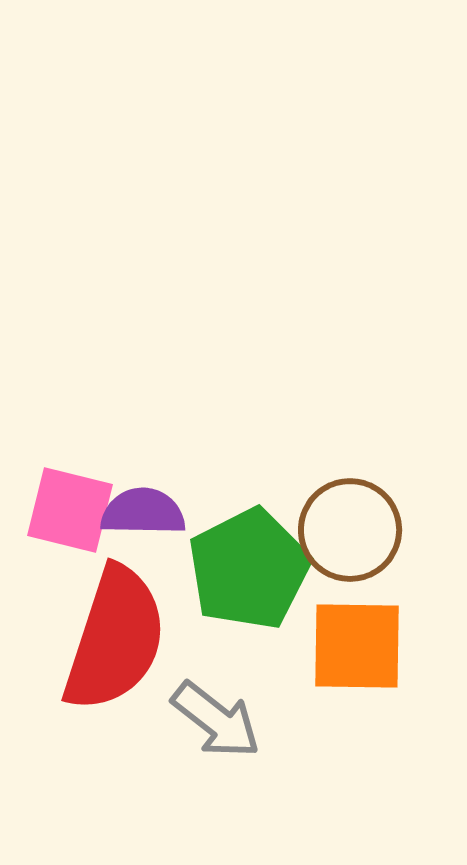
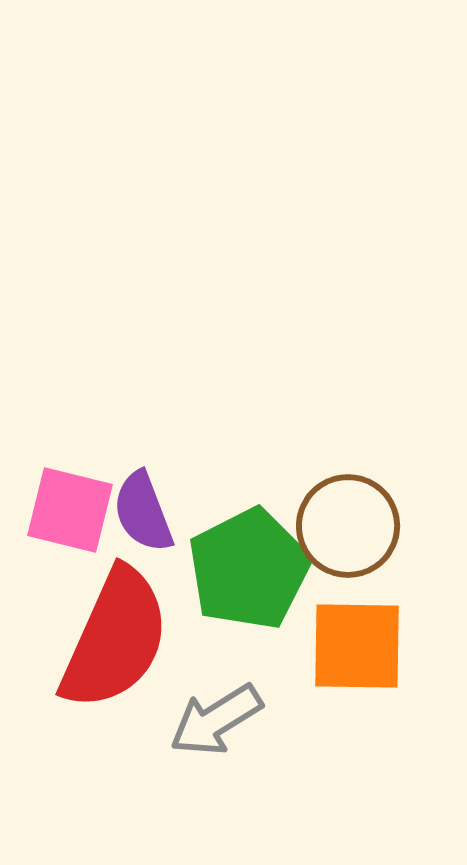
purple semicircle: rotated 112 degrees counterclockwise
brown circle: moved 2 px left, 4 px up
red semicircle: rotated 6 degrees clockwise
gray arrow: rotated 110 degrees clockwise
